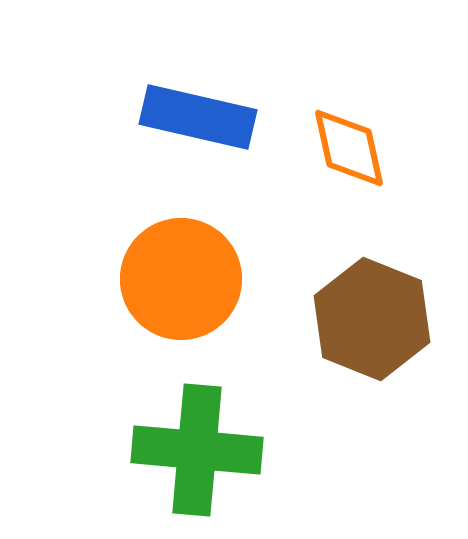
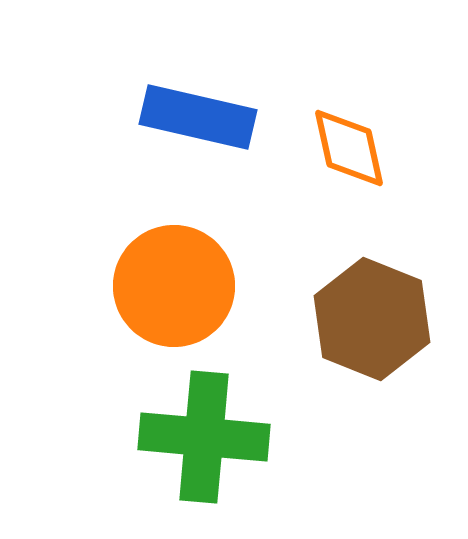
orange circle: moved 7 px left, 7 px down
green cross: moved 7 px right, 13 px up
